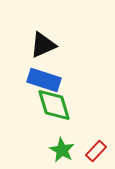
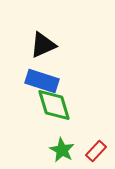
blue rectangle: moved 2 px left, 1 px down
